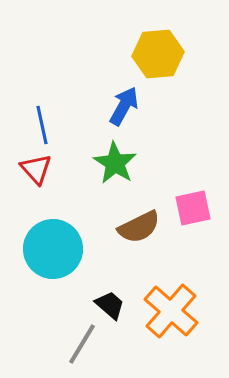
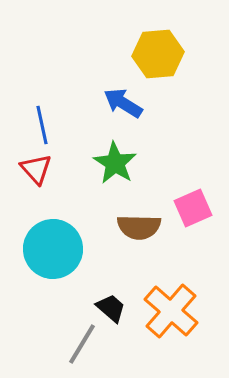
blue arrow: moved 1 px left, 3 px up; rotated 87 degrees counterclockwise
pink square: rotated 12 degrees counterclockwise
brown semicircle: rotated 27 degrees clockwise
black trapezoid: moved 1 px right, 3 px down
